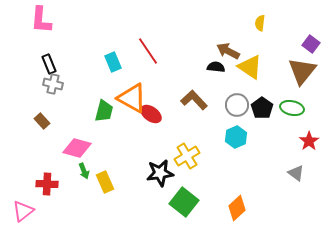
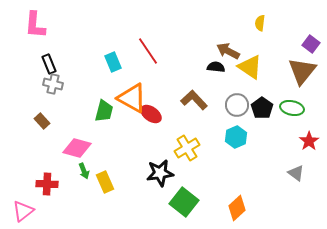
pink L-shape: moved 6 px left, 5 px down
yellow cross: moved 8 px up
